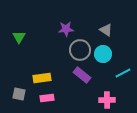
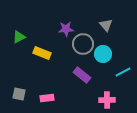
gray triangle: moved 5 px up; rotated 16 degrees clockwise
green triangle: rotated 32 degrees clockwise
gray circle: moved 3 px right, 6 px up
cyan line: moved 1 px up
yellow rectangle: moved 25 px up; rotated 30 degrees clockwise
